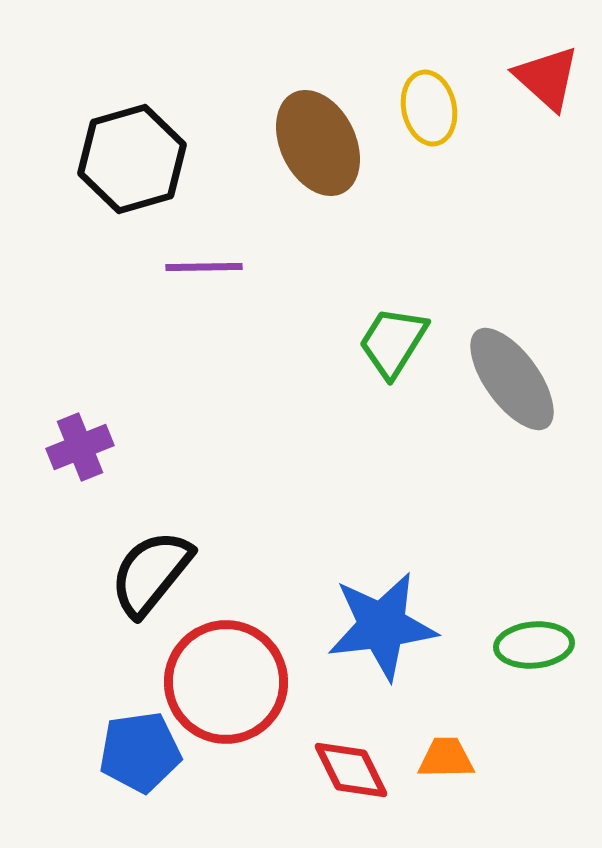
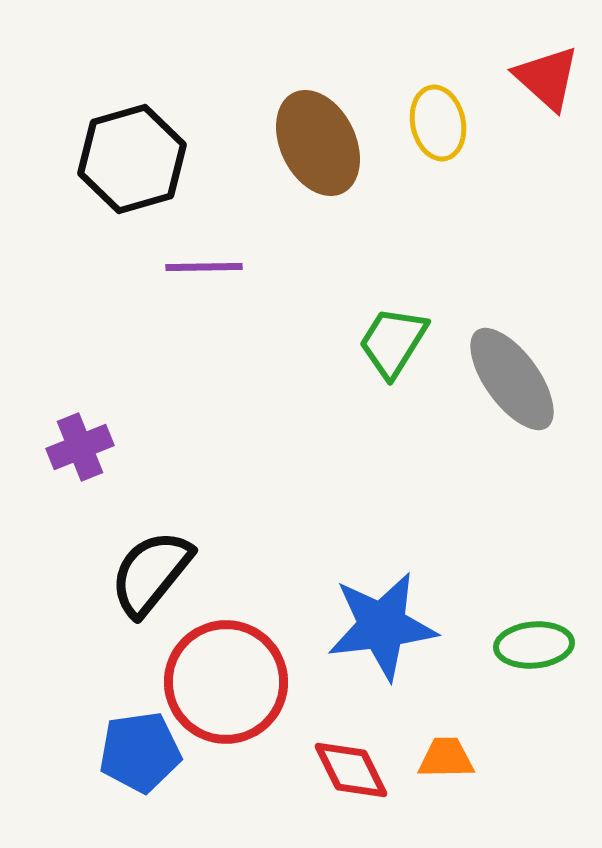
yellow ellipse: moved 9 px right, 15 px down
